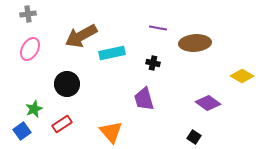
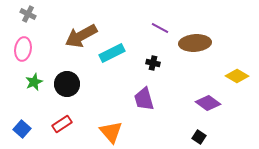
gray cross: rotated 35 degrees clockwise
purple line: moved 2 px right; rotated 18 degrees clockwise
pink ellipse: moved 7 px left; rotated 20 degrees counterclockwise
cyan rectangle: rotated 15 degrees counterclockwise
yellow diamond: moved 5 px left
green star: moved 27 px up
blue square: moved 2 px up; rotated 12 degrees counterclockwise
black square: moved 5 px right
